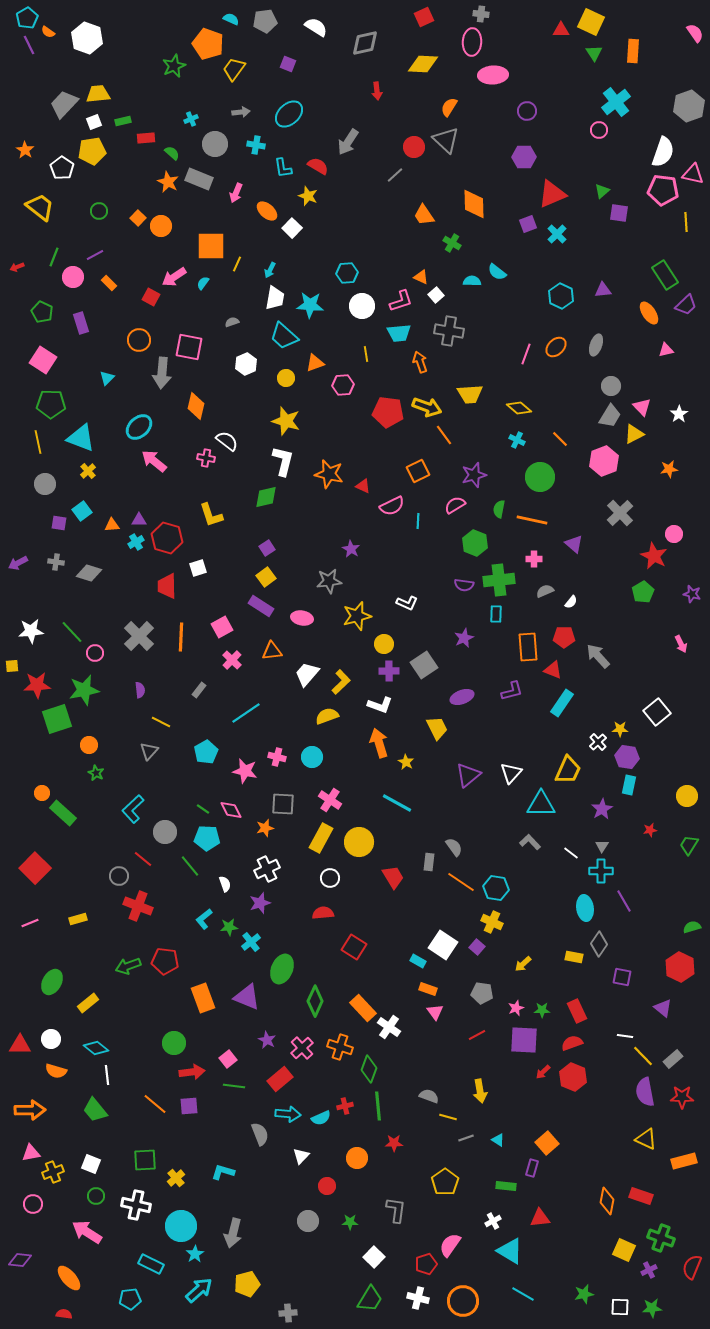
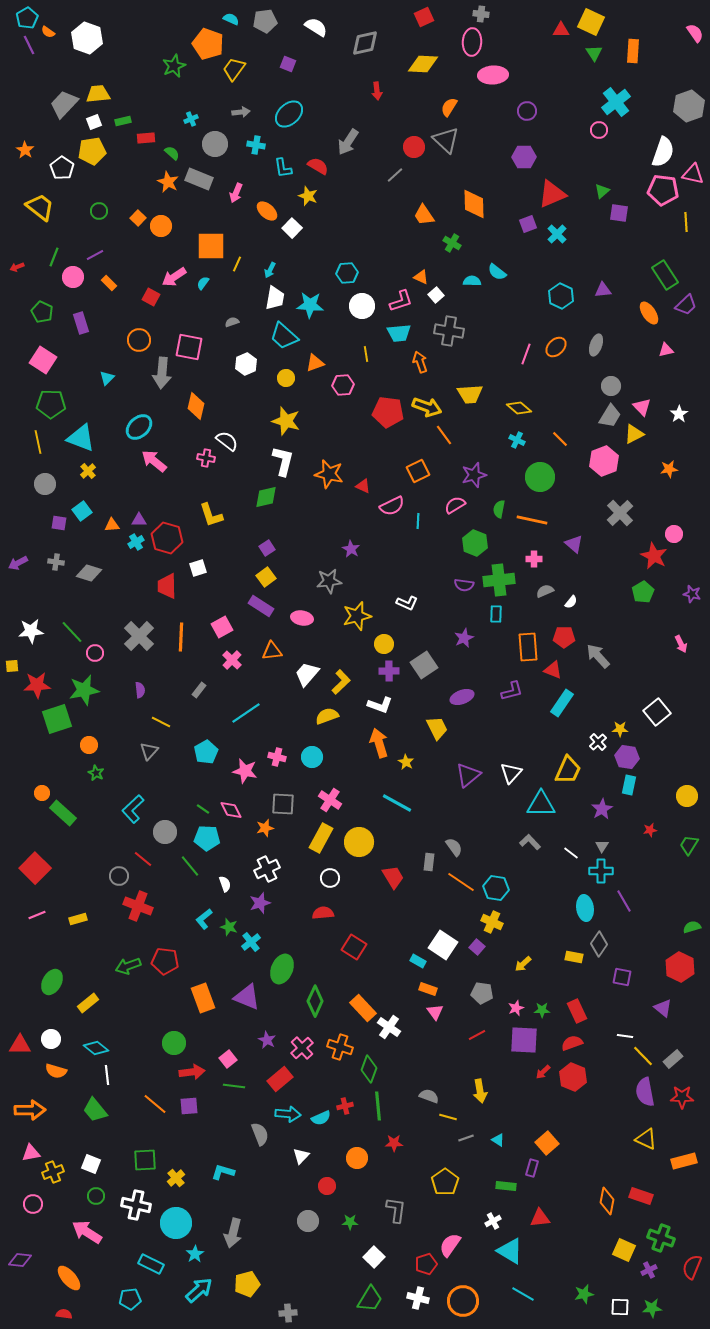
pink line at (30, 923): moved 7 px right, 8 px up
green star at (229, 927): rotated 24 degrees clockwise
cyan circle at (181, 1226): moved 5 px left, 3 px up
